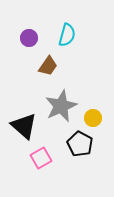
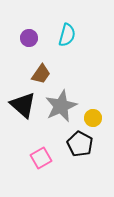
brown trapezoid: moved 7 px left, 8 px down
black triangle: moved 1 px left, 21 px up
